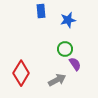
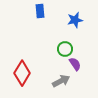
blue rectangle: moved 1 px left
blue star: moved 7 px right
red diamond: moved 1 px right
gray arrow: moved 4 px right, 1 px down
